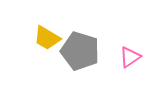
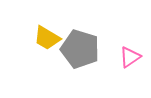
gray pentagon: moved 2 px up
